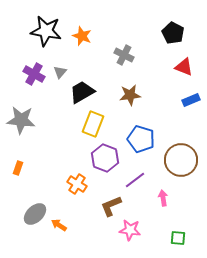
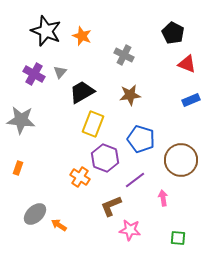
black star: rotated 12 degrees clockwise
red triangle: moved 3 px right, 3 px up
orange cross: moved 3 px right, 7 px up
